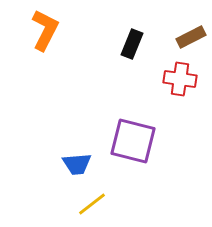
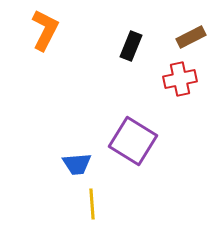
black rectangle: moved 1 px left, 2 px down
red cross: rotated 20 degrees counterclockwise
purple square: rotated 18 degrees clockwise
yellow line: rotated 56 degrees counterclockwise
